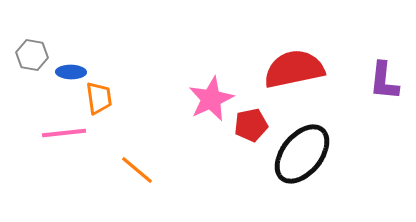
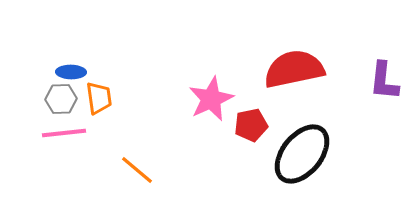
gray hexagon: moved 29 px right, 44 px down; rotated 12 degrees counterclockwise
